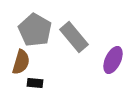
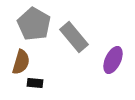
gray pentagon: moved 1 px left, 6 px up
